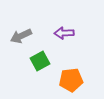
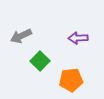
purple arrow: moved 14 px right, 5 px down
green square: rotated 18 degrees counterclockwise
